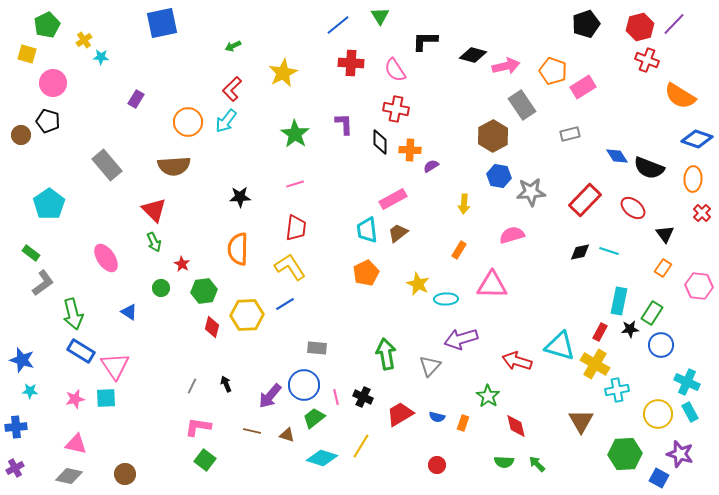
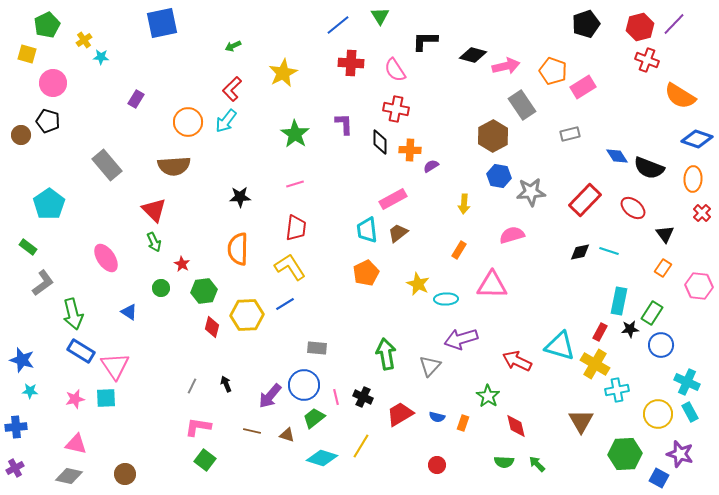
green rectangle at (31, 253): moved 3 px left, 6 px up
red arrow at (517, 361): rotated 8 degrees clockwise
